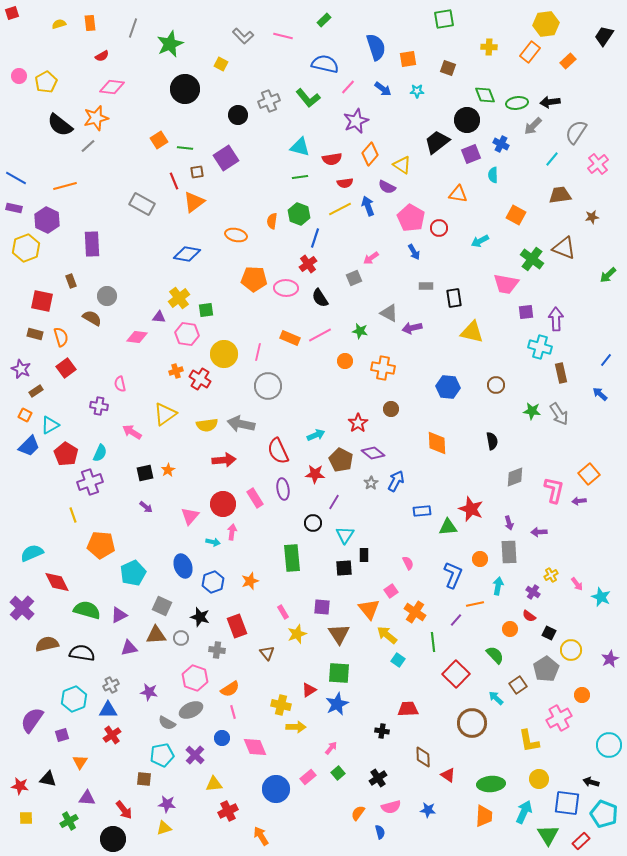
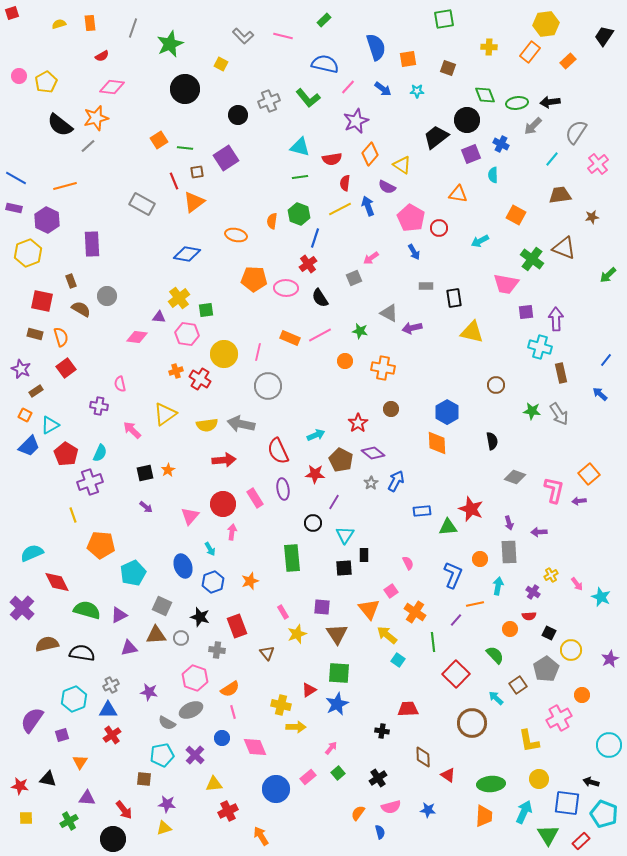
black trapezoid at (437, 142): moved 1 px left, 5 px up
red semicircle at (345, 183): rotated 105 degrees clockwise
yellow hexagon at (26, 248): moved 2 px right, 5 px down
brown semicircle at (92, 318): moved 11 px left, 9 px up
blue hexagon at (448, 387): moved 1 px left, 25 px down; rotated 25 degrees clockwise
pink arrow at (132, 432): moved 2 px up; rotated 12 degrees clockwise
gray diamond at (515, 477): rotated 40 degrees clockwise
cyan arrow at (213, 542): moved 3 px left, 7 px down; rotated 48 degrees clockwise
red semicircle at (529, 616): rotated 40 degrees counterclockwise
brown triangle at (339, 634): moved 2 px left
